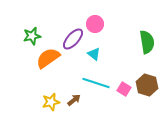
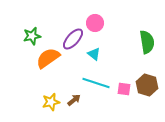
pink circle: moved 1 px up
pink square: rotated 24 degrees counterclockwise
